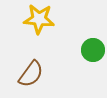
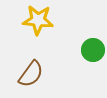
yellow star: moved 1 px left, 1 px down
